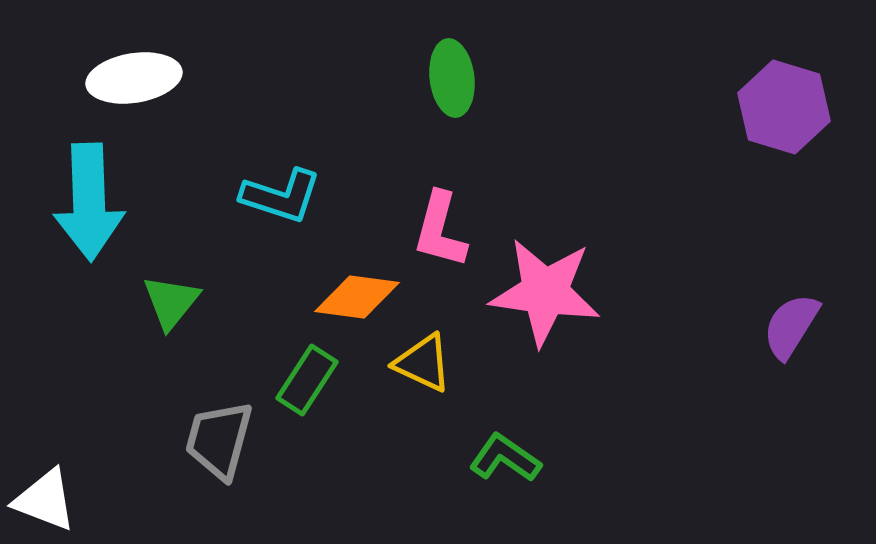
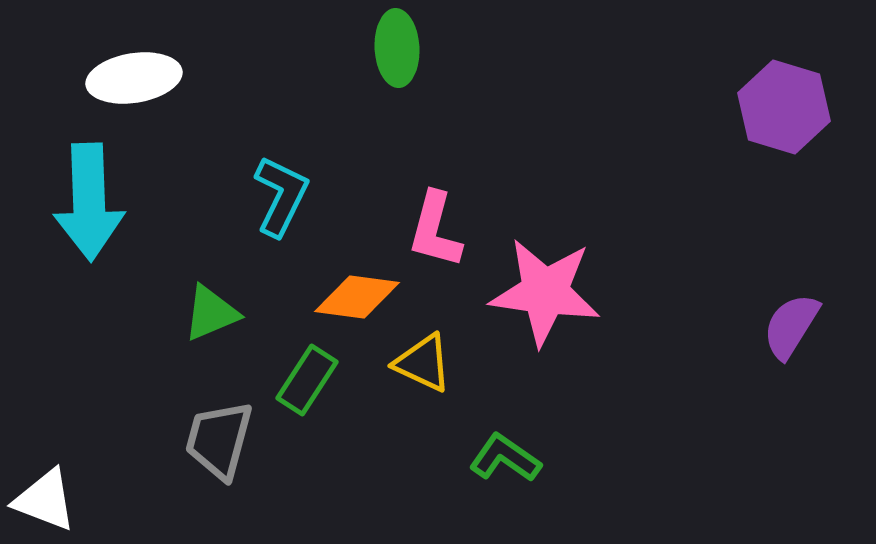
green ellipse: moved 55 px left, 30 px up; rotated 4 degrees clockwise
cyan L-shape: rotated 82 degrees counterclockwise
pink L-shape: moved 5 px left
green triangle: moved 40 px right, 11 px down; rotated 28 degrees clockwise
